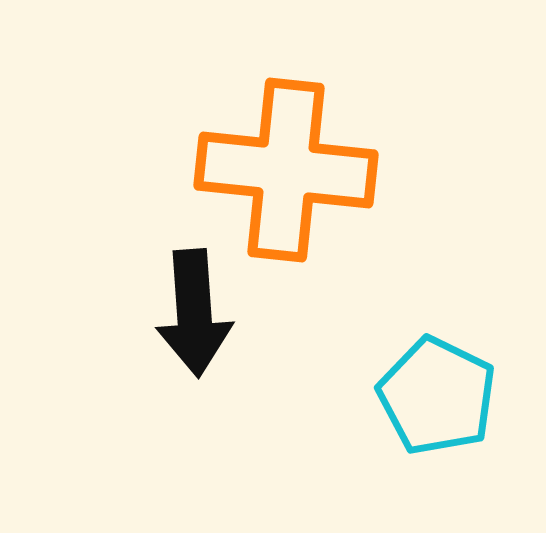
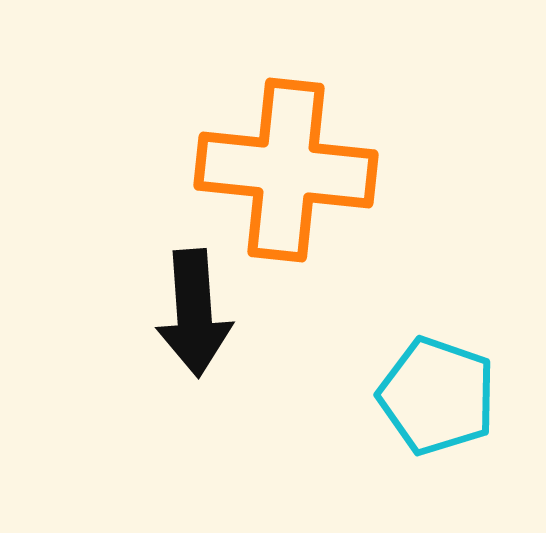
cyan pentagon: rotated 7 degrees counterclockwise
